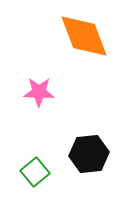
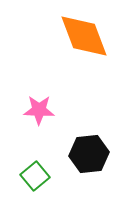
pink star: moved 18 px down
green square: moved 4 px down
